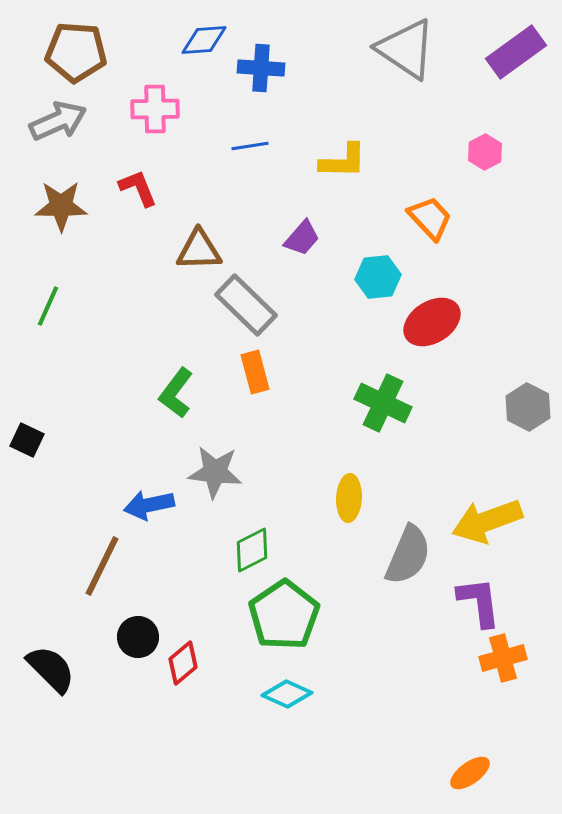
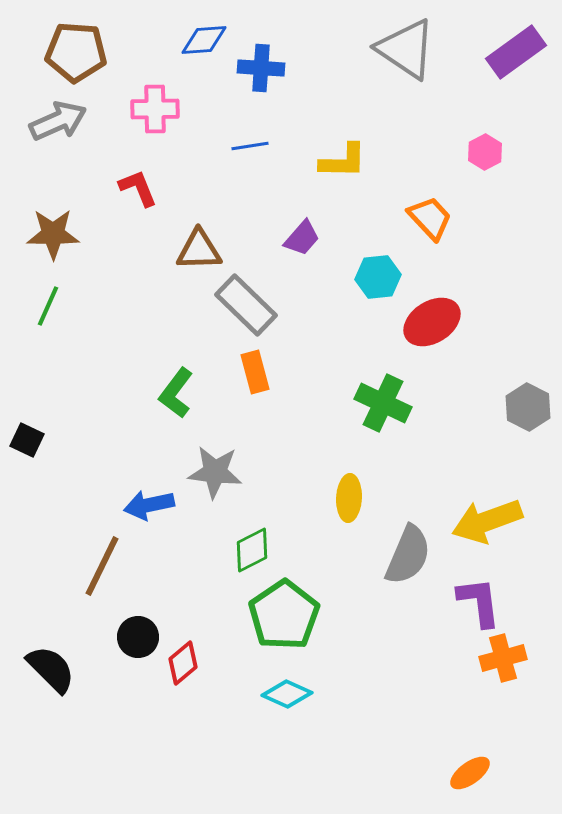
brown star: moved 8 px left, 28 px down
